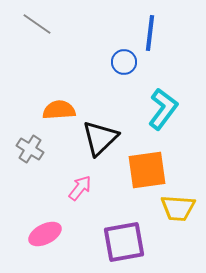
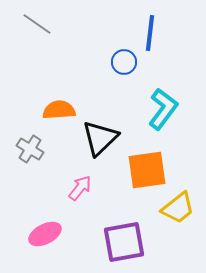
yellow trapezoid: rotated 42 degrees counterclockwise
